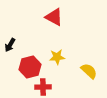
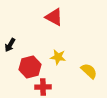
yellow star: moved 1 px right; rotated 14 degrees clockwise
